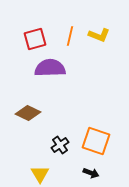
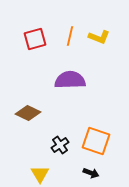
yellow L-shape: moved 2 px down
purple semicircle: moved 20 px right, 12 px down
